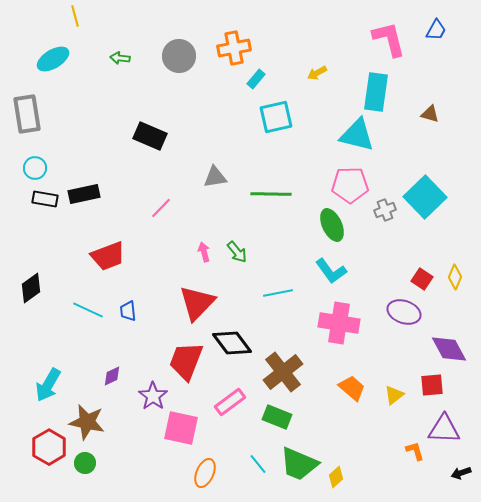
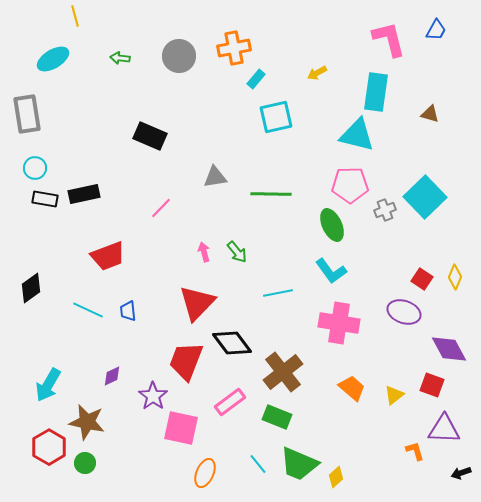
red square at (432, 385): rotated 25 degrees clockwise
